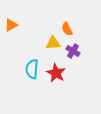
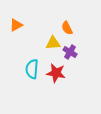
orange triangle: moved 5 px right
orange semicircle: moved 1 px up
purple cross: moved 3 px left, 1 px down
red star: rotated 18 degrees counterclockwise
